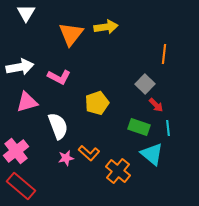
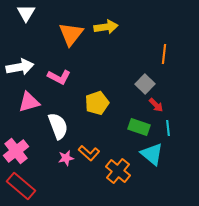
pink triangle: moved 2 px right
